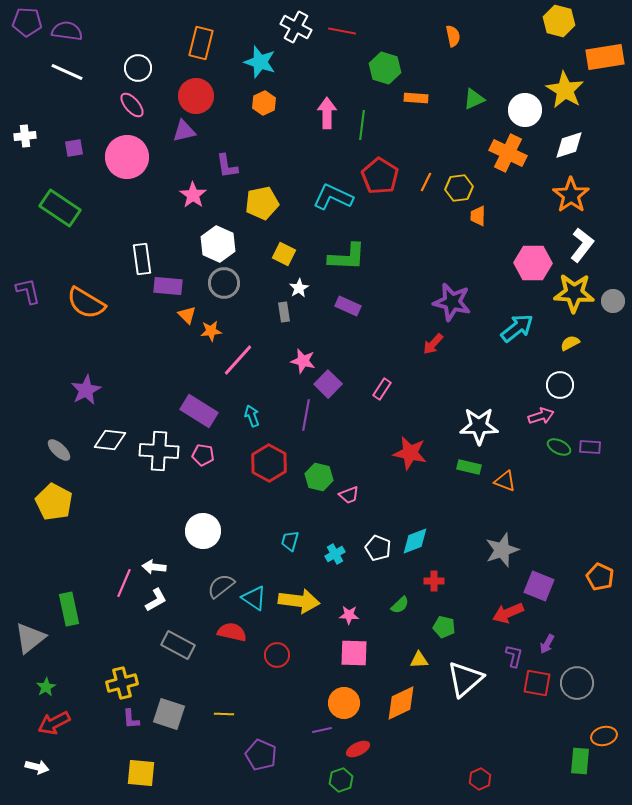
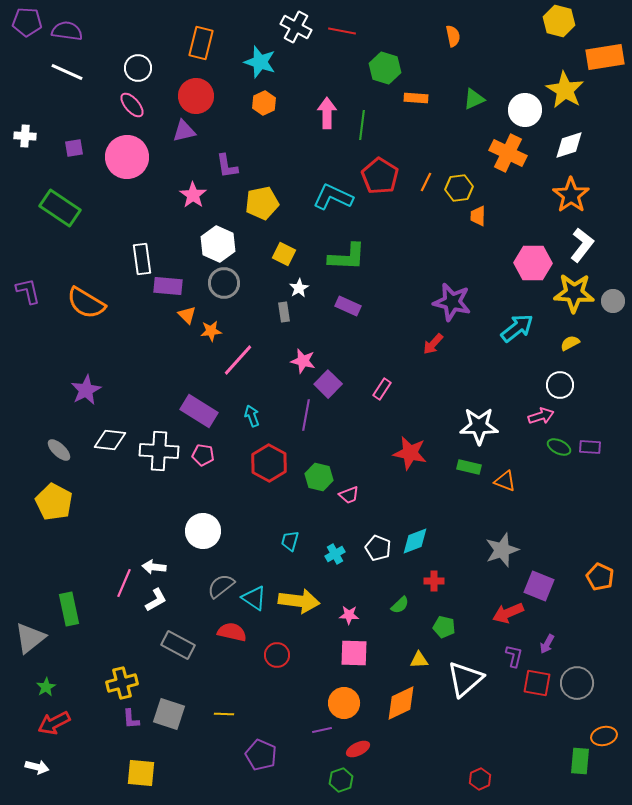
white cross at (25, 136): rotated 10 degrees clockwise
